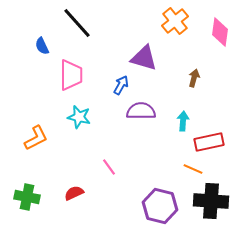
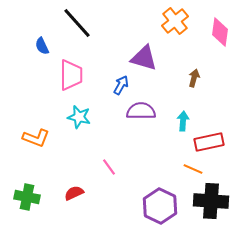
orange L-shape: rotated 48 degrees clockwise
purple hexagon: rotated 12 degrees clockwise
